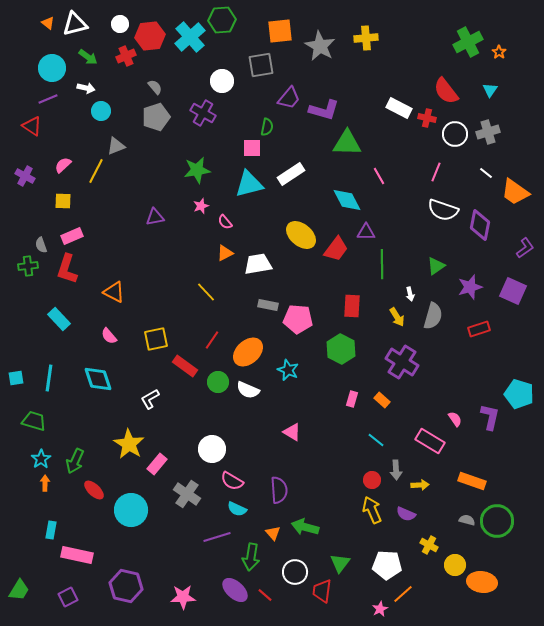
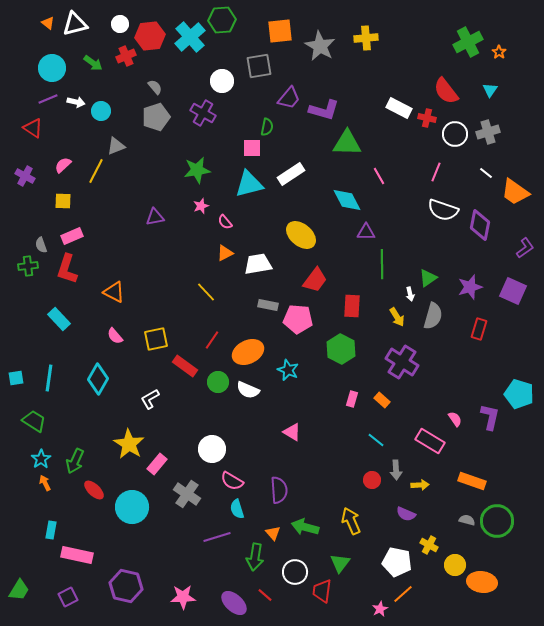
green arrow at (88, 57): moved 5 px right, 6 px down
gray square at (261, 65): moved 2 px left, 1 px down
white arrow at (86, 88): moved 10 px left, 14 px down
red triangle at (32, 126): moved 1 px right, 2 px down
red trapezoid at (336, 249): moved 21 px left, 31 px down
green triangle at (436, 266): moved 8 px left, 12 px down
red rectangle at (479, 329): rotated 55 degrees counterclockwise
pink semicircle at (109, 336): moved 6 px right
orange ellipse at (248, 352): rotated 16 degrees clockwise
cyan diamond at (98, 379): rotated 48 degrees clockwise
green trapezoid at (34, 421): rotated 15 degrees clockwise
orange arrow at (45, 483): rotated 28 degrees counterclockwise
cyan semicircle at (237, 509): rotated 48 degrees clockwise
cyan circle at (131, 510): moved 1 px right, 3 px up
yellow arrow at (372, 510): moved 21 px left, 11 px down
green arrow at (251, 557): moved 4 px right
white pentagon at (387, 565): moved 10 px right, 3 px up; rotated 8 degrees clockwise
purple ellipse at (235, 590): moved 1 px left, 13 px down
